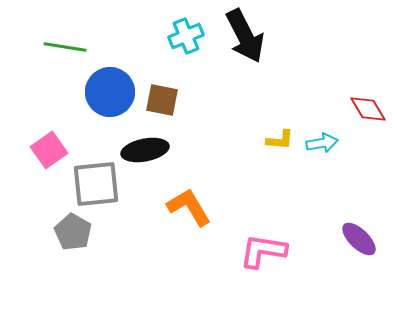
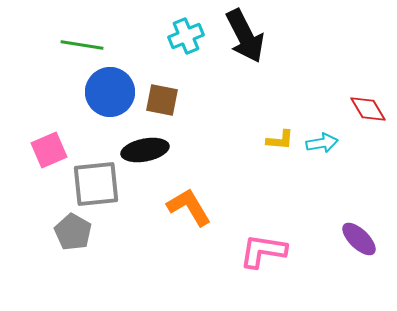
green line: moved 17 px right, 2 px up
pink square: rotated 12 degrees clockwise
